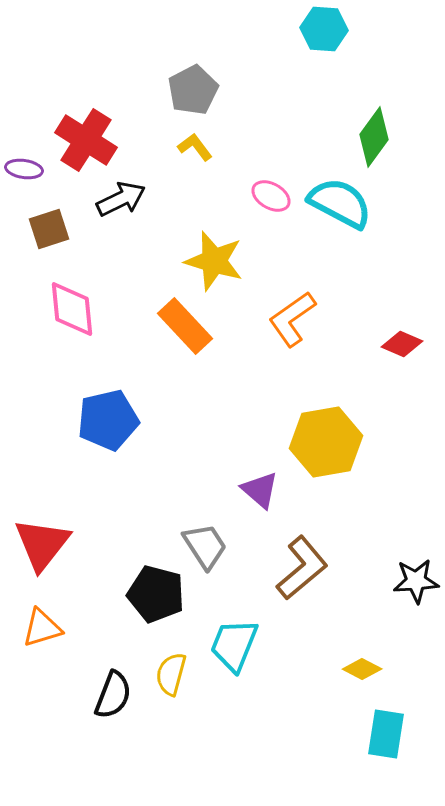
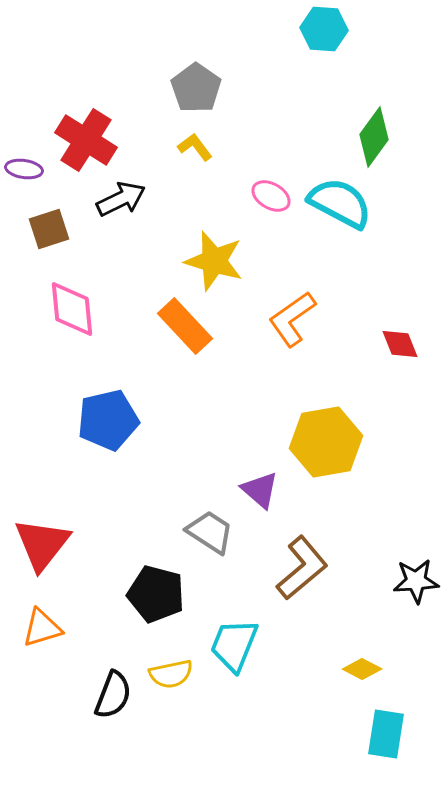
gray pentagon: moved 3 px right, 2 px up; rotated 9 degrees counterclockwise
red diamond: moved 2 px left; rotated 45 degrees clockwise
gray trapezoid: moved 5 px right, 14 px up; rotated 24 degrees counterclockwise
yellow semicircle: rotated 117 degrees counterclockwise
